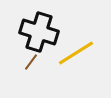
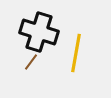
yellow line: rotated 48 degrees counterclockwise
